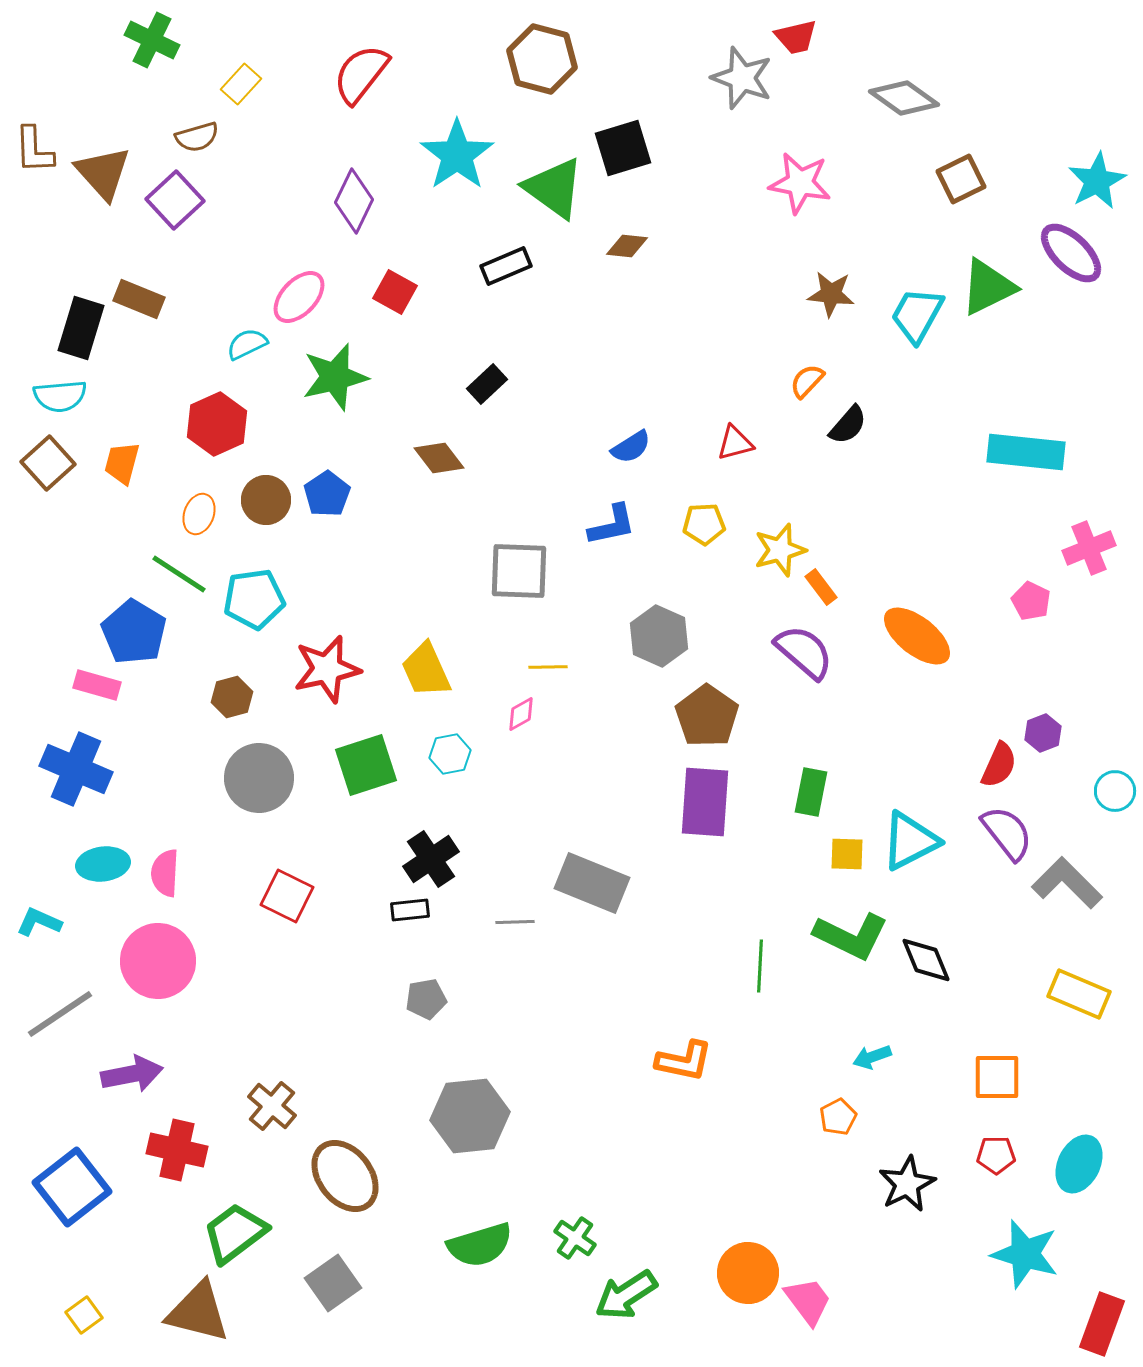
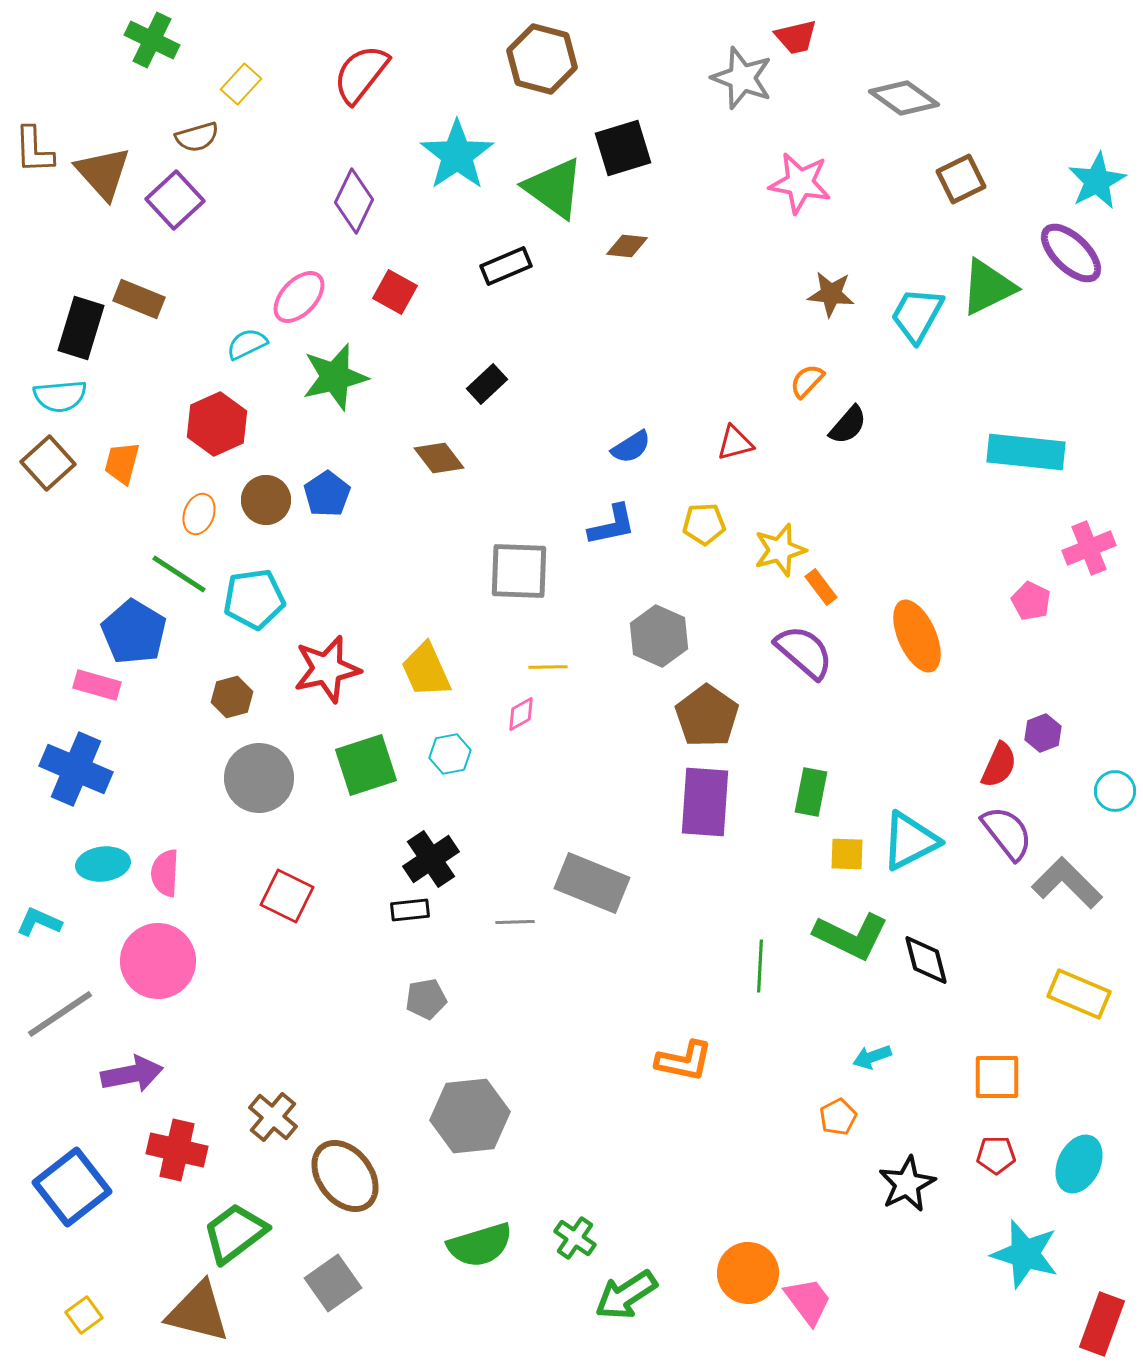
orange ellipse at (917, 636): rotated 28 degrees clockwise
black diamond at (926, 960): rotated 8 degrees clockwise
brown cross at (272, 1106): moved 1 px right, 11 px down
